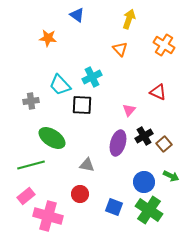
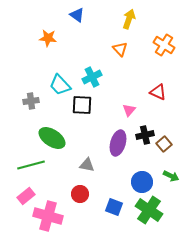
black cross: moved 1 px right, 1 px up; rotated 18 degrees clockwise
blue circle: moved 2 px left
